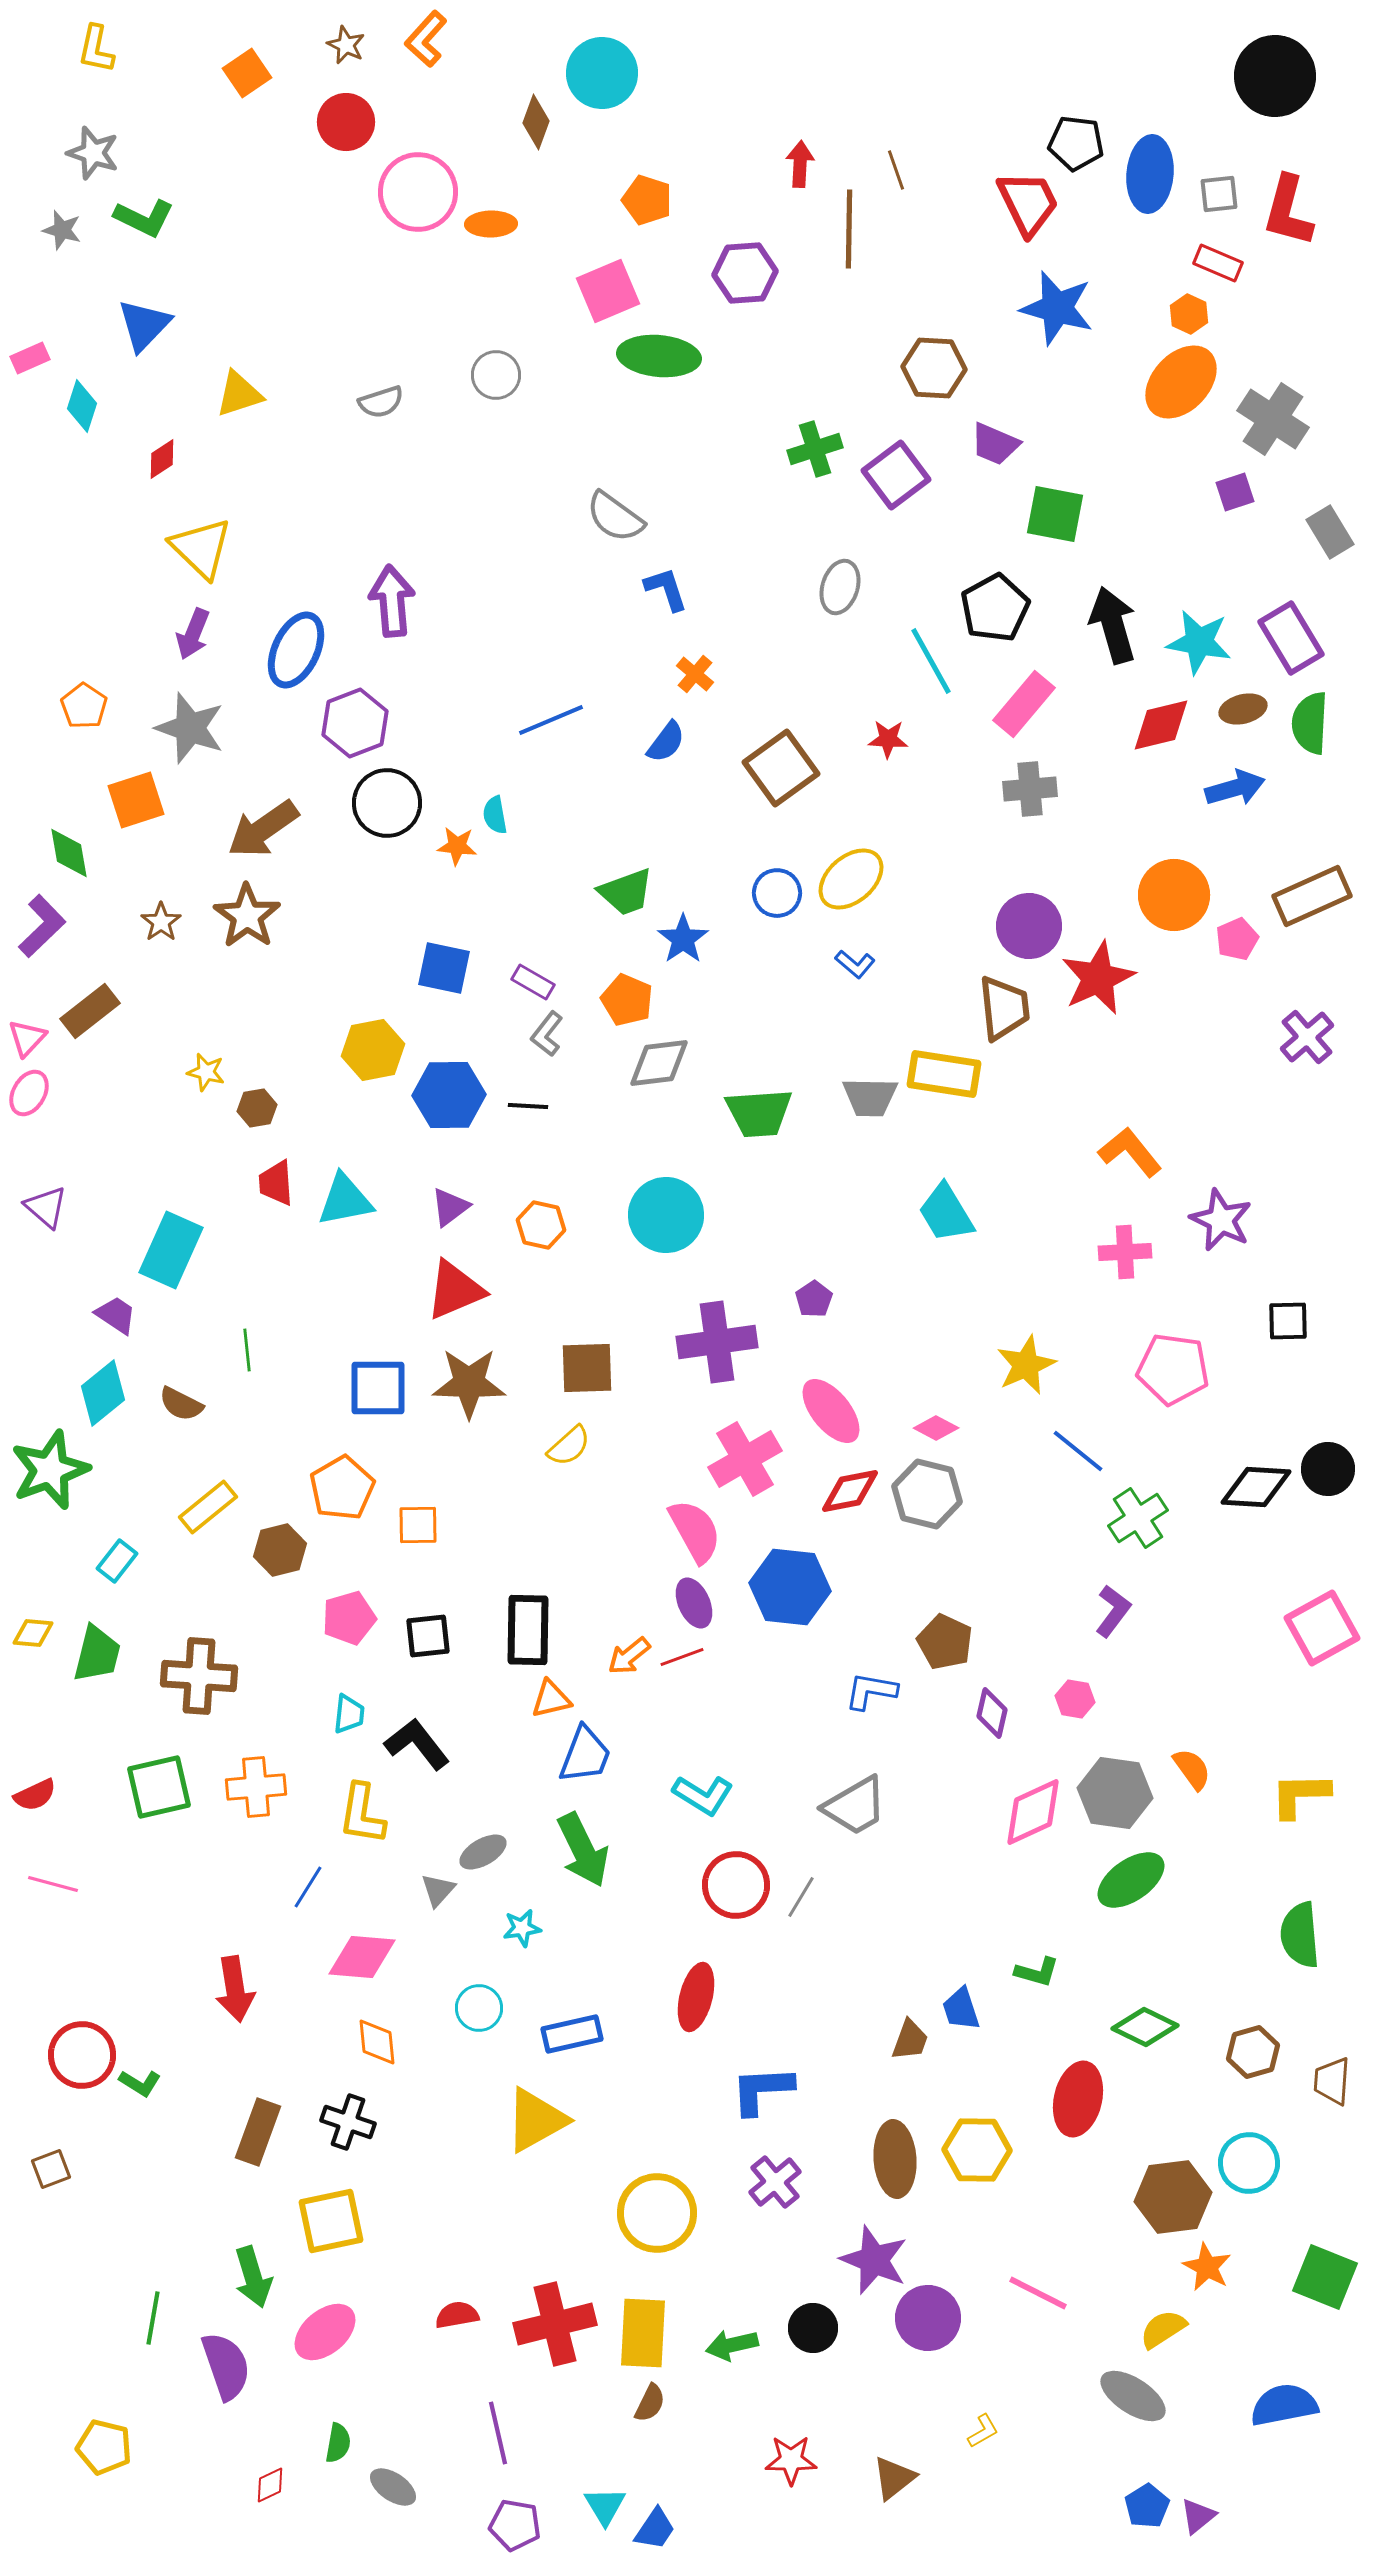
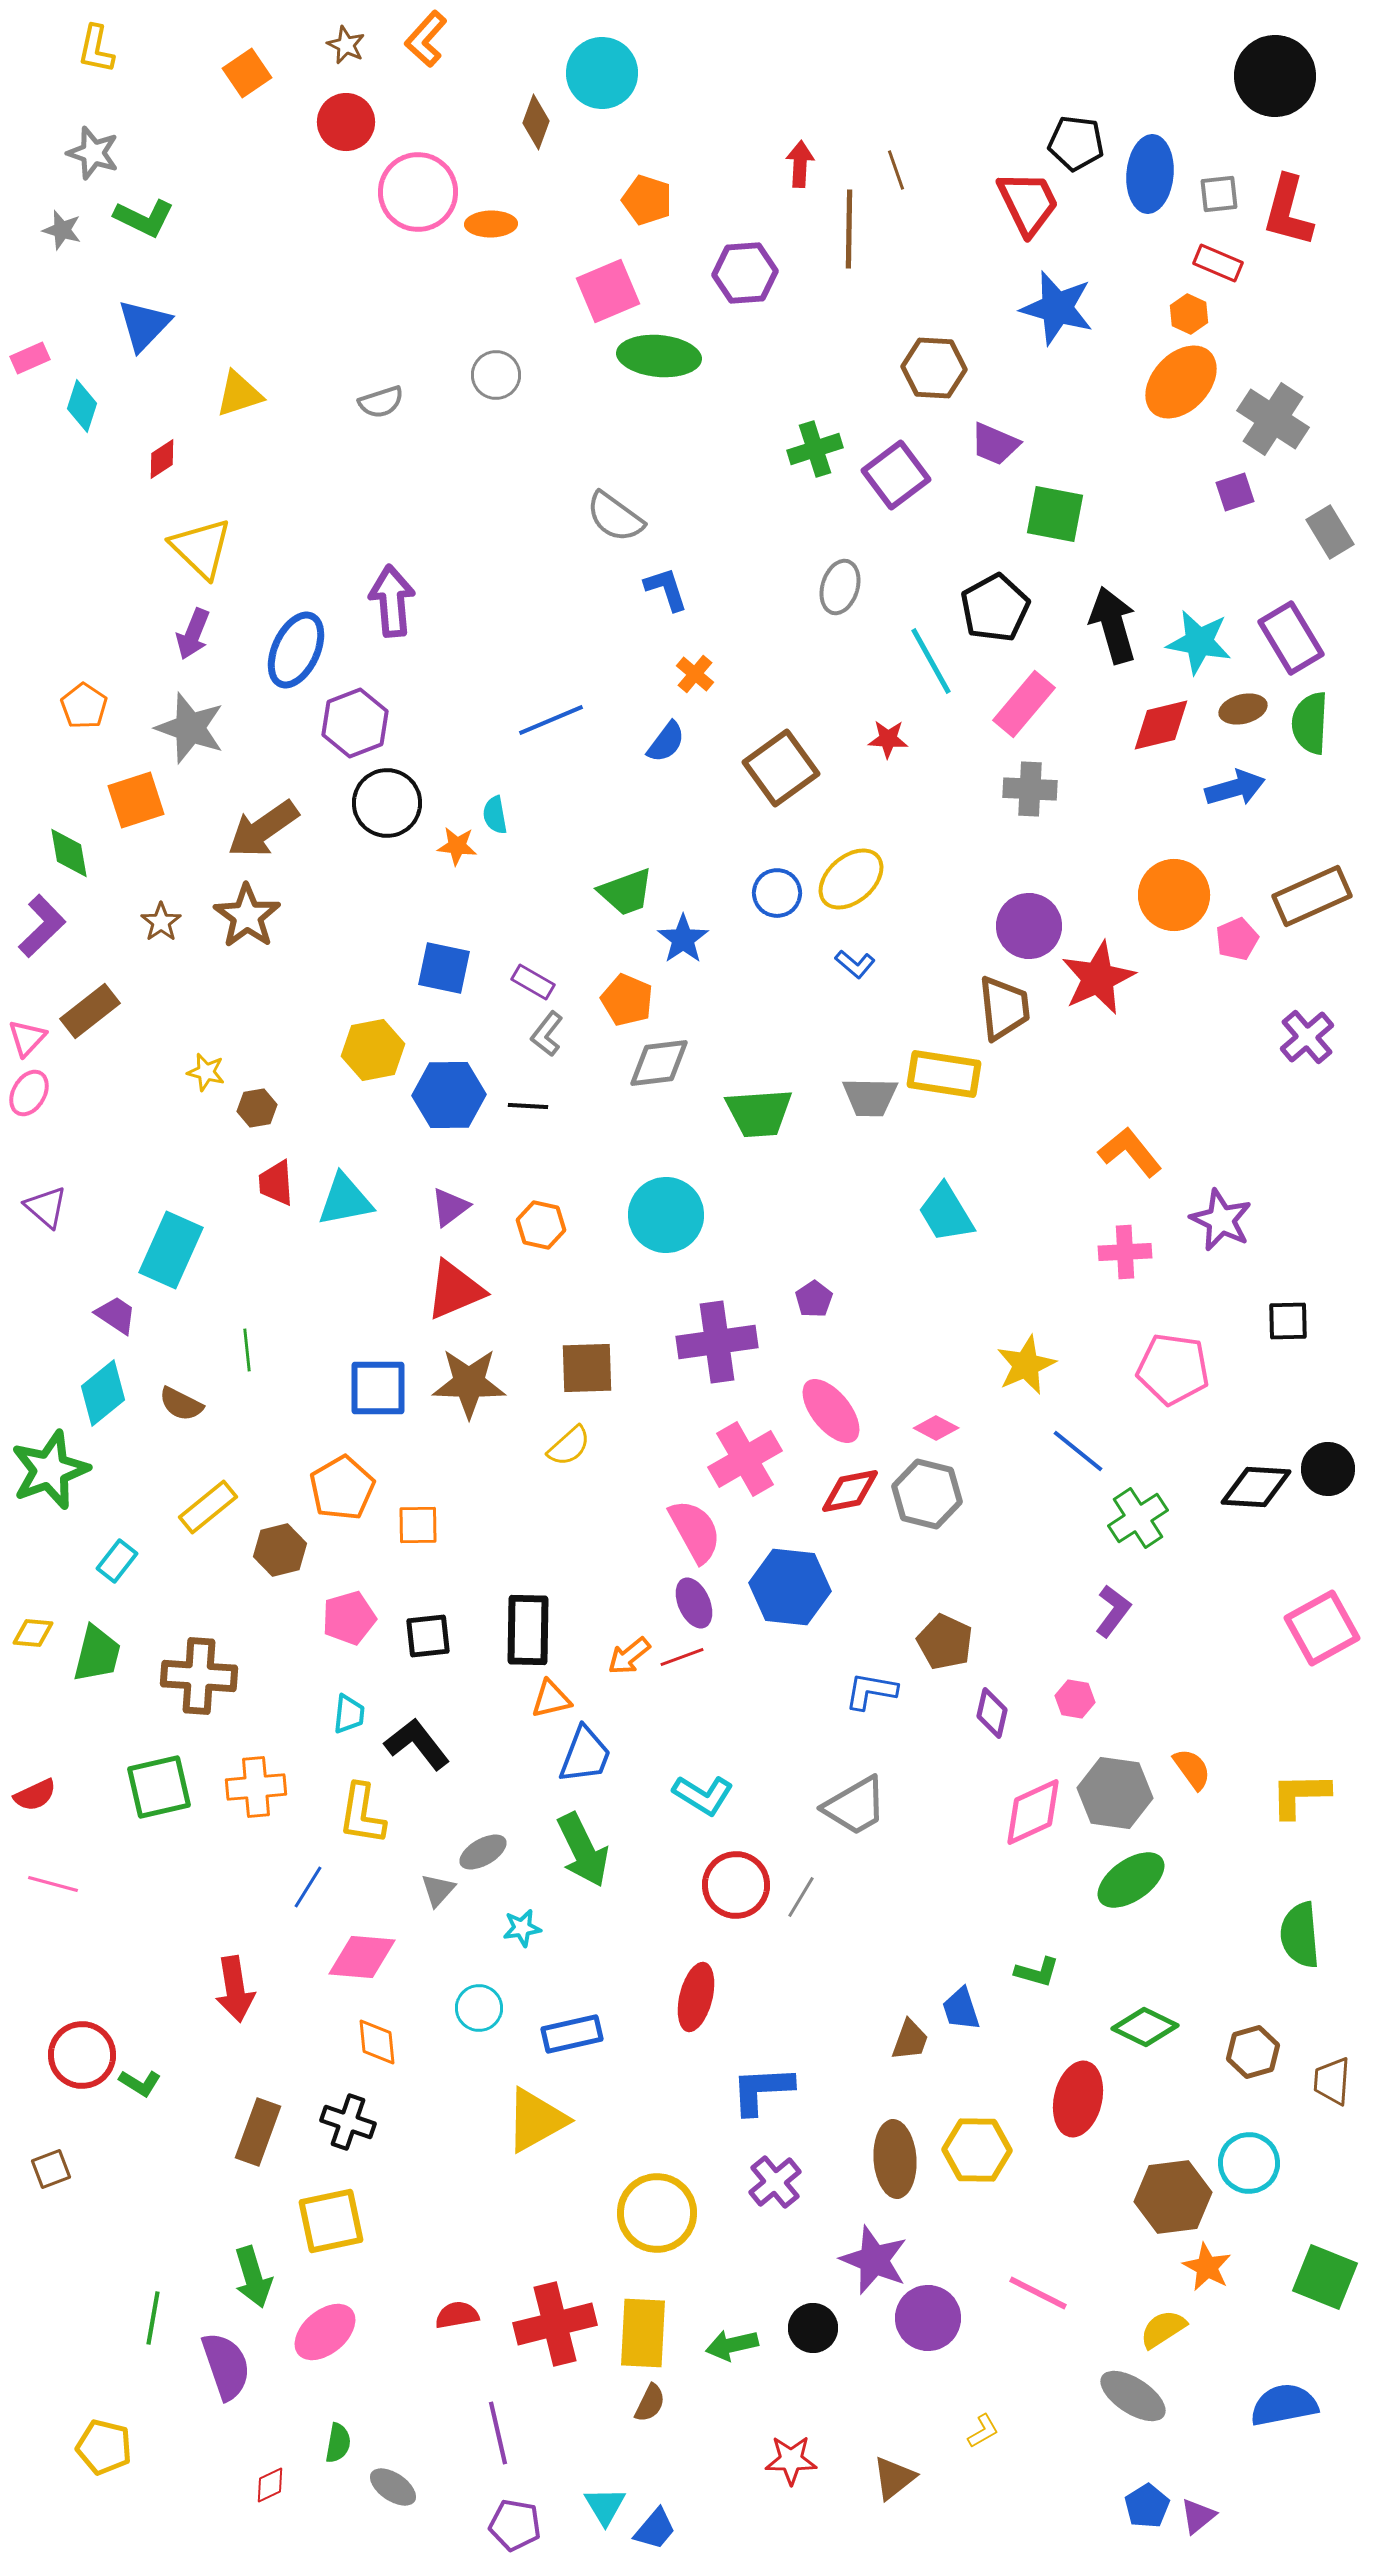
gray cross at (1030, 789): rotated 8 degrees clockwise
blue trapezoid at (655, 2529): rotated 6 degrees clockwise
